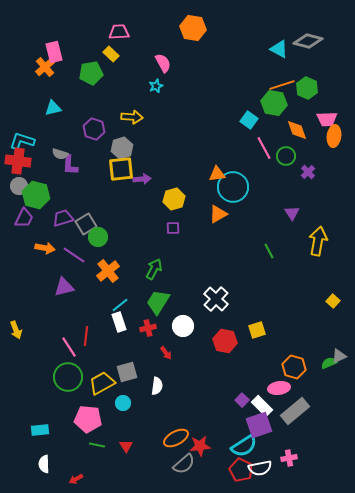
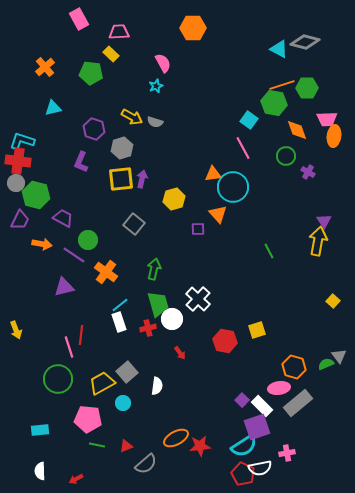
orange hexagon at (193, 28): rotated 10 degrees counterclockwise
gray diamond at (308, 41): moved 3 px left, 1 px down
pink rectangle at (54, 52): moved 25 px right, 33 px up; rotated 15 degrees counterclockwise
green pentagon at (91, 73): rotated 15 degrees clockwise
green hexagon at (307, 88): rotated 25 degrees counterclockwise
yellow arrow at (132, 117): rotated 25 degrees clockwise
pink line at (264, 148): moved 21 px left
gray semicircle at (60, 154): moved 95 px right, 32 px up
purple L-shape at (70, 165): moved 11 px right, 3 px up; rotated 20 degrees clockwise
yellow square at (121, 169): moved 10 px down
purple cross at (308, 172): rotated 16 degrees counterclockwise
orange triangle at (217, 174): moved 4 px left
purple arrow at (142, 179): rotated 72 degrees counterclockwise
gray circle at (19, 186): moved 3 px left, 3 px up
purple triangle at (292, 213): moved 32 px right, 8 px down
orange triangle at (218, 214): rotated 42 degrees counterclockwise
purple trapezoid at (24, 218): moved 4 px left, 2 px down
purple trapezoid at (63, 218): rotated 45 degrees clockwise
gray square at (86, 224): moved 48 px right; rotated 20 degrees counterclockwise
purple square at (173, 228): moved 25 px right, 1 px down
green circle at (98, 237): moved 10 px left, 3 px down
orange arrow at (45, 248): moved 3 px left, 4 px up
green arrow at (154, 269): rotated 15 degrees counterclockwise
orange cross at (108, 271): moved 2 px left, 1 px down; rotated 15 degrees counterclockwise
white cross at (216, 299): moved 18 px left
green trapezoid at (158, 302): moved 2 px down; rotated 132 degrees clockwise
white circle at (183, 326): moved 11 px left, 7 px up
red line at (86, 336): moved 5 px left, 1 px up
pink line at (69, 347): rotated 15 degrees clockwise
red arrow at (166, 353): moved 14 px right
gray triangle at (339, 356): rotated 42 degrees counterclockwise
green semicircle at (329, 363): moved 3 px left, 1 px down
gray square at (127, 372): rotated 25 degrees counterclockwise
green circle at (68, 377): moved 10 px left, 2 px down
gray rectangle at (295, 411): moved 3 px right, 8 px up
purple square at (259, 425): moved 2 px left, 2 px down
red triangle at (126, 446): rotated 40 degrees clockwise
pink cross at (289, 458): moved 2 px left, 5 px up
white semicircle at (44, 464): moved 4 px left, 7 px down
gray semicircle at (184, 464): moved 38 px left
red pentagon at (241, 470): moved 2 px right, 4 px down
